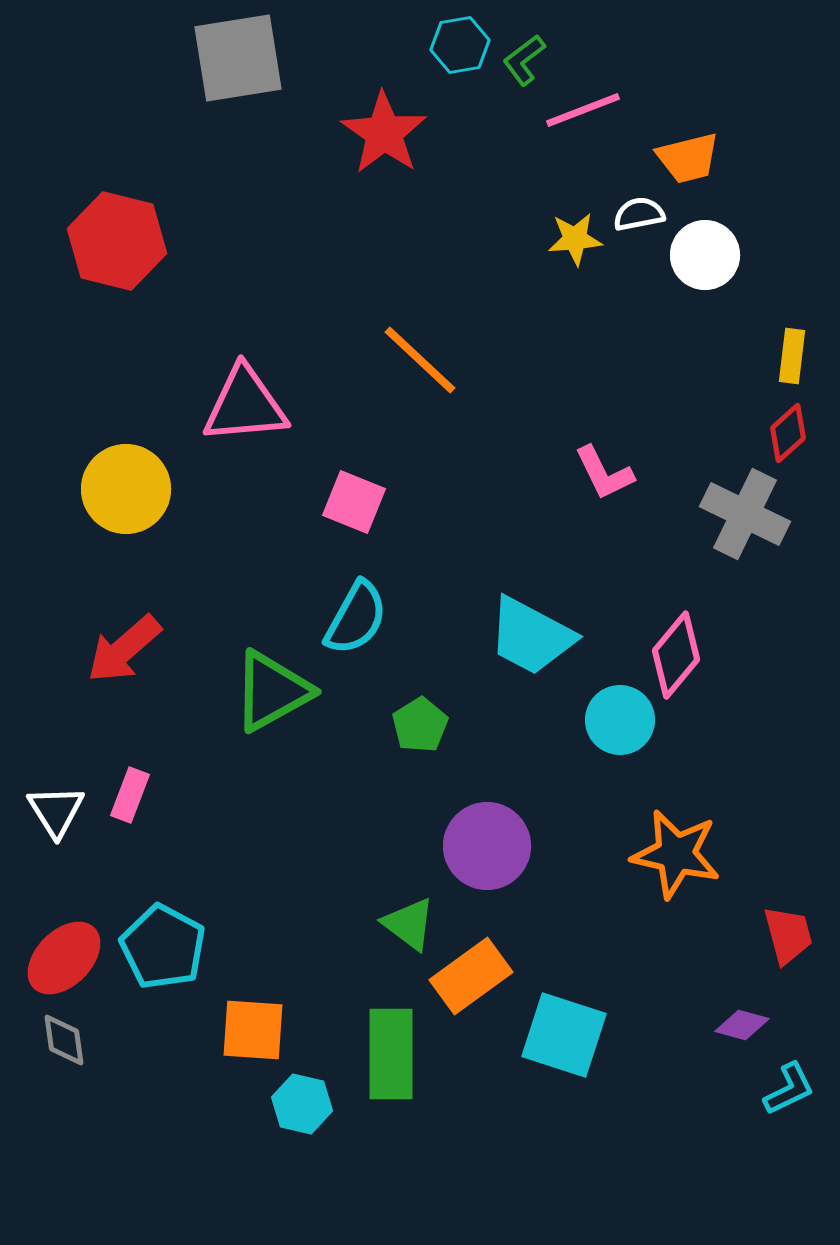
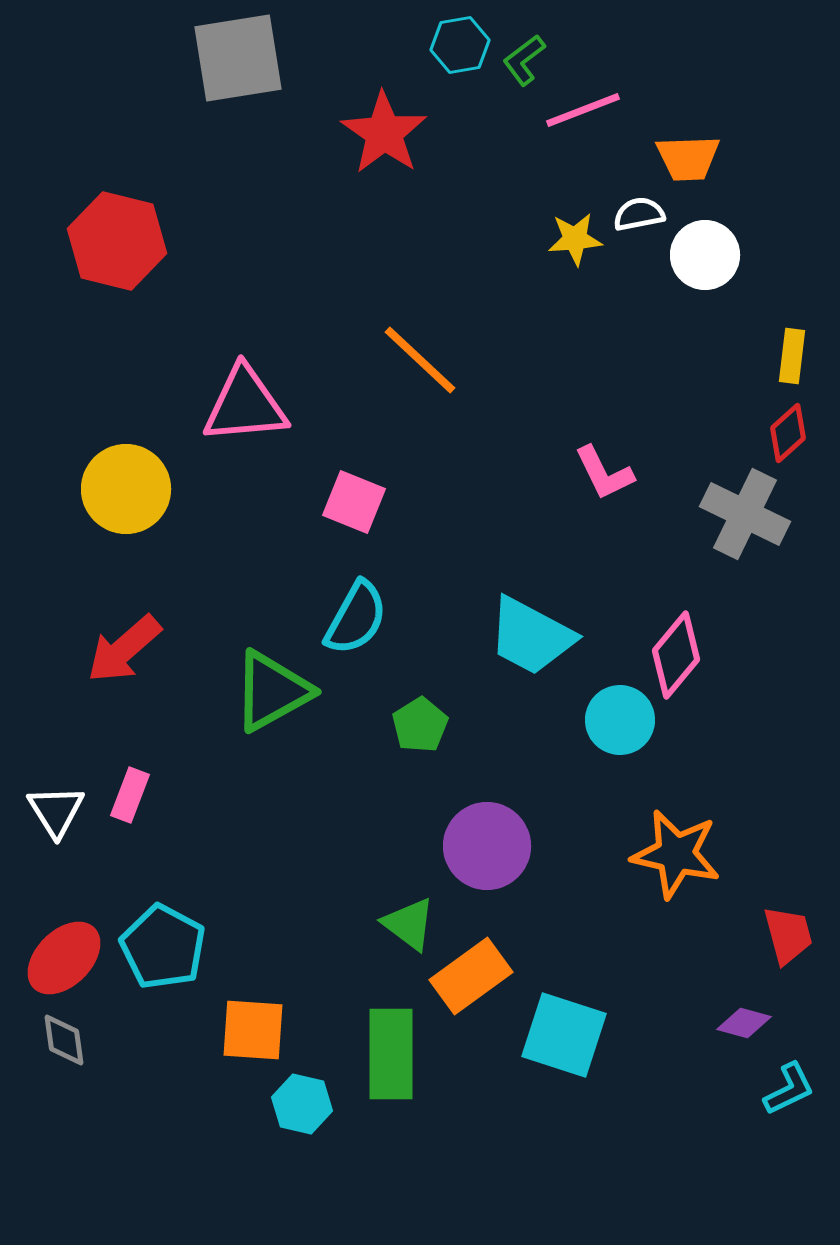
orange trapezoid at (688, 158): rotated 12 degrees clockwise
purple diamond at (742, 1025): moved 2 px right, 2 px up
